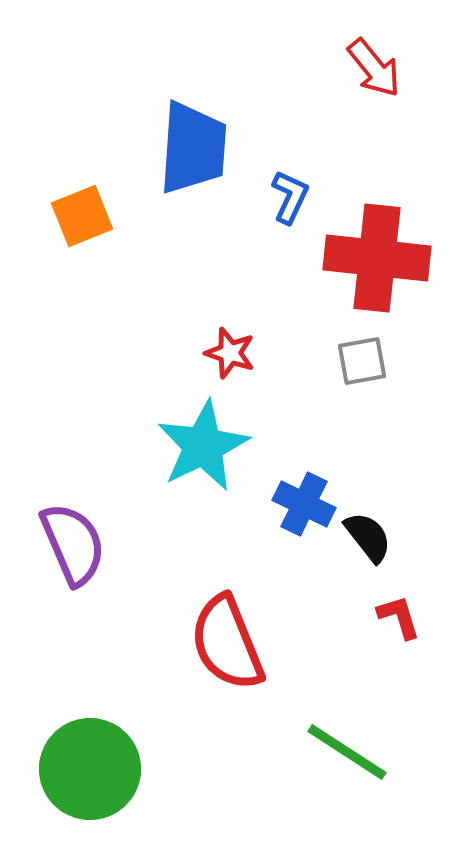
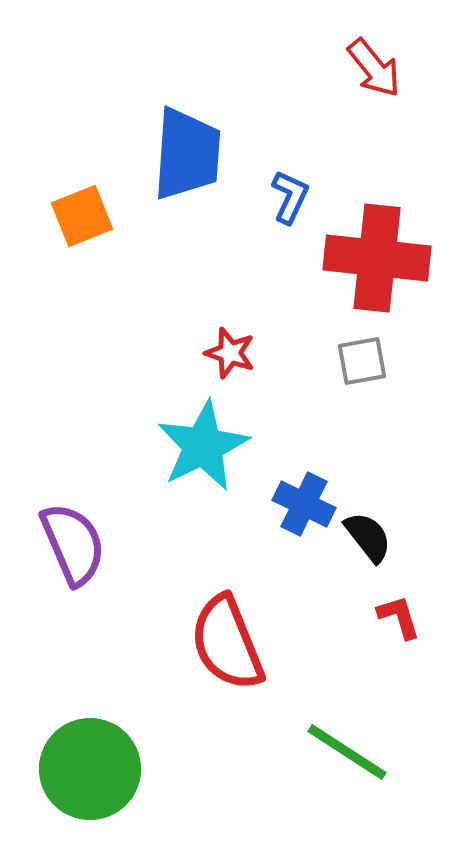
blue trapezoid: moved 6 px left, 6 px down
